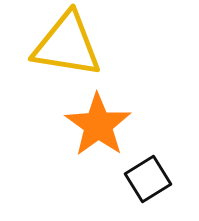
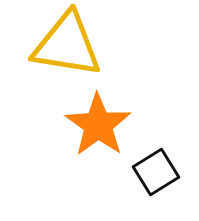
black square: moved 8 px right, 7 px up
